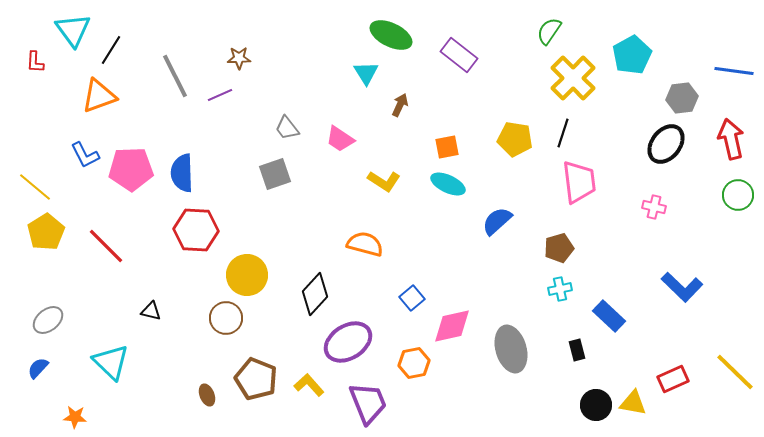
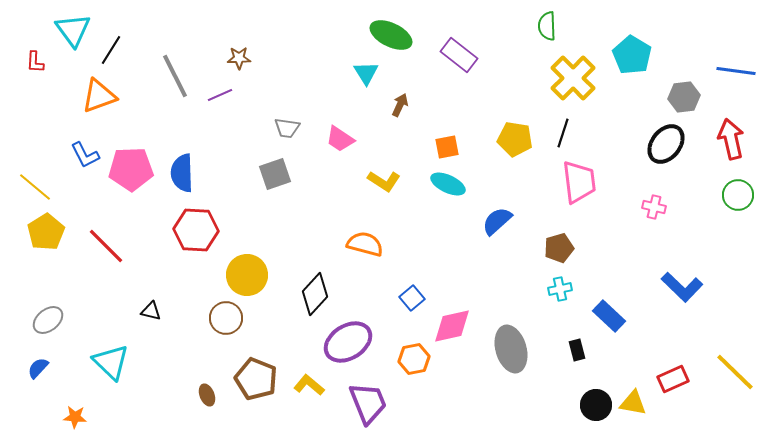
green semicircle at (549, 31): moved 2 px left, 5 px up; rotated 36 degrees counterclockwise
cyan pentagon at (632, 55): rotated 12 degrees counterclockwise
blue line at (734, 71): moved 2 px right
gray hexagon at (682, 98): moved 2 px right, 1 px up
gray trapezoid at (287, 128): rotated 44 degrees counterclockwise
orange hexagon at (414, 363): moved 4 px up
yellow L-shape at (309, 385): rotated 8 degrees counterclockwise
